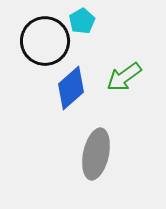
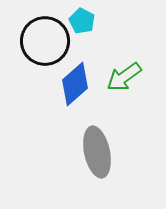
cyan pentagon: rotated 15 degrees counterclockwise
blue diamond: moved 4 px right, 4 px up
gray ellipse: moved 1 px right, 2 px up; rotated 24 degrees counterclockwise
